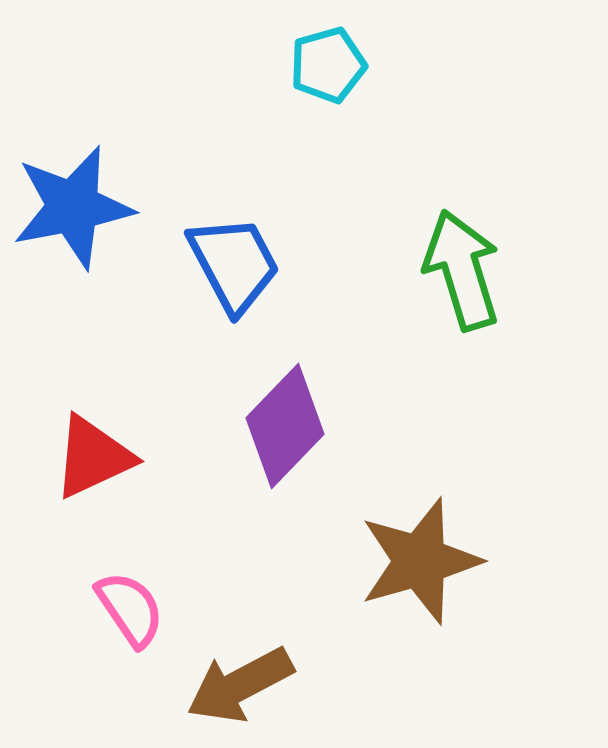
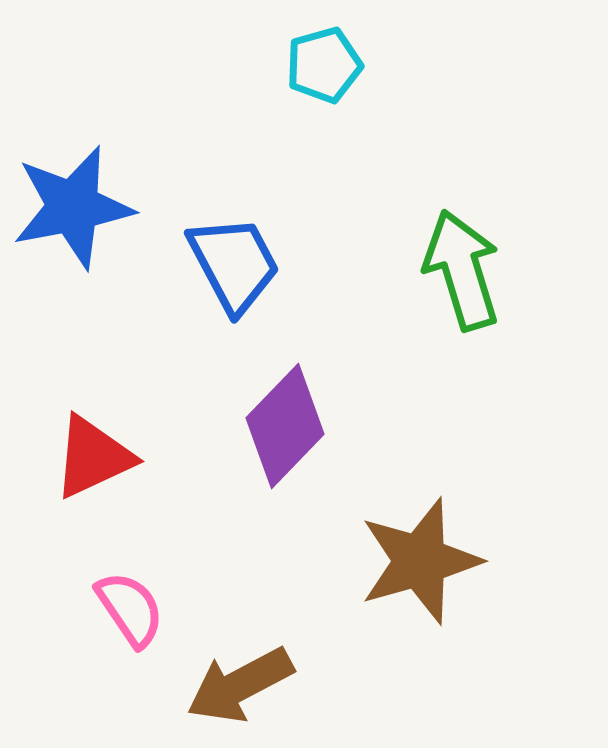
cyan pentagon: moved 4 px left
